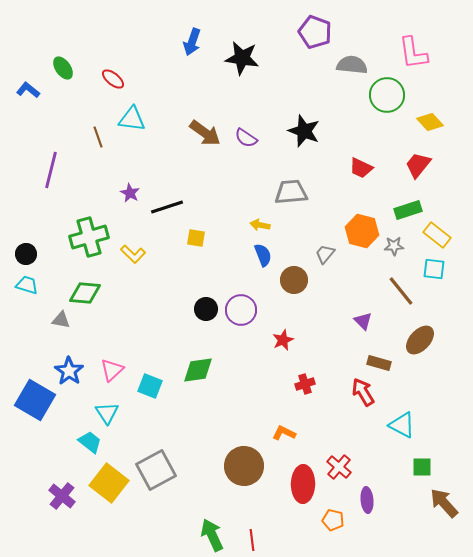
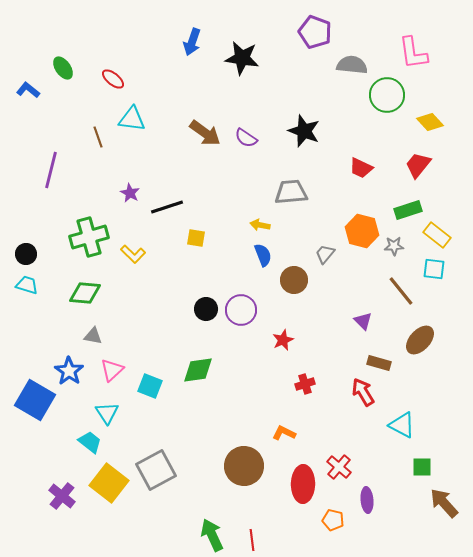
gray triangle at (61, 320): moved 32 px right, 16 px down
